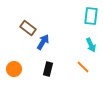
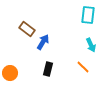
cyan rectangle: moved 3 px left, 1 px up
brown rectangle: moved 1 px left, 1 px down
orange circle: moved 4 px left, 4 px down
